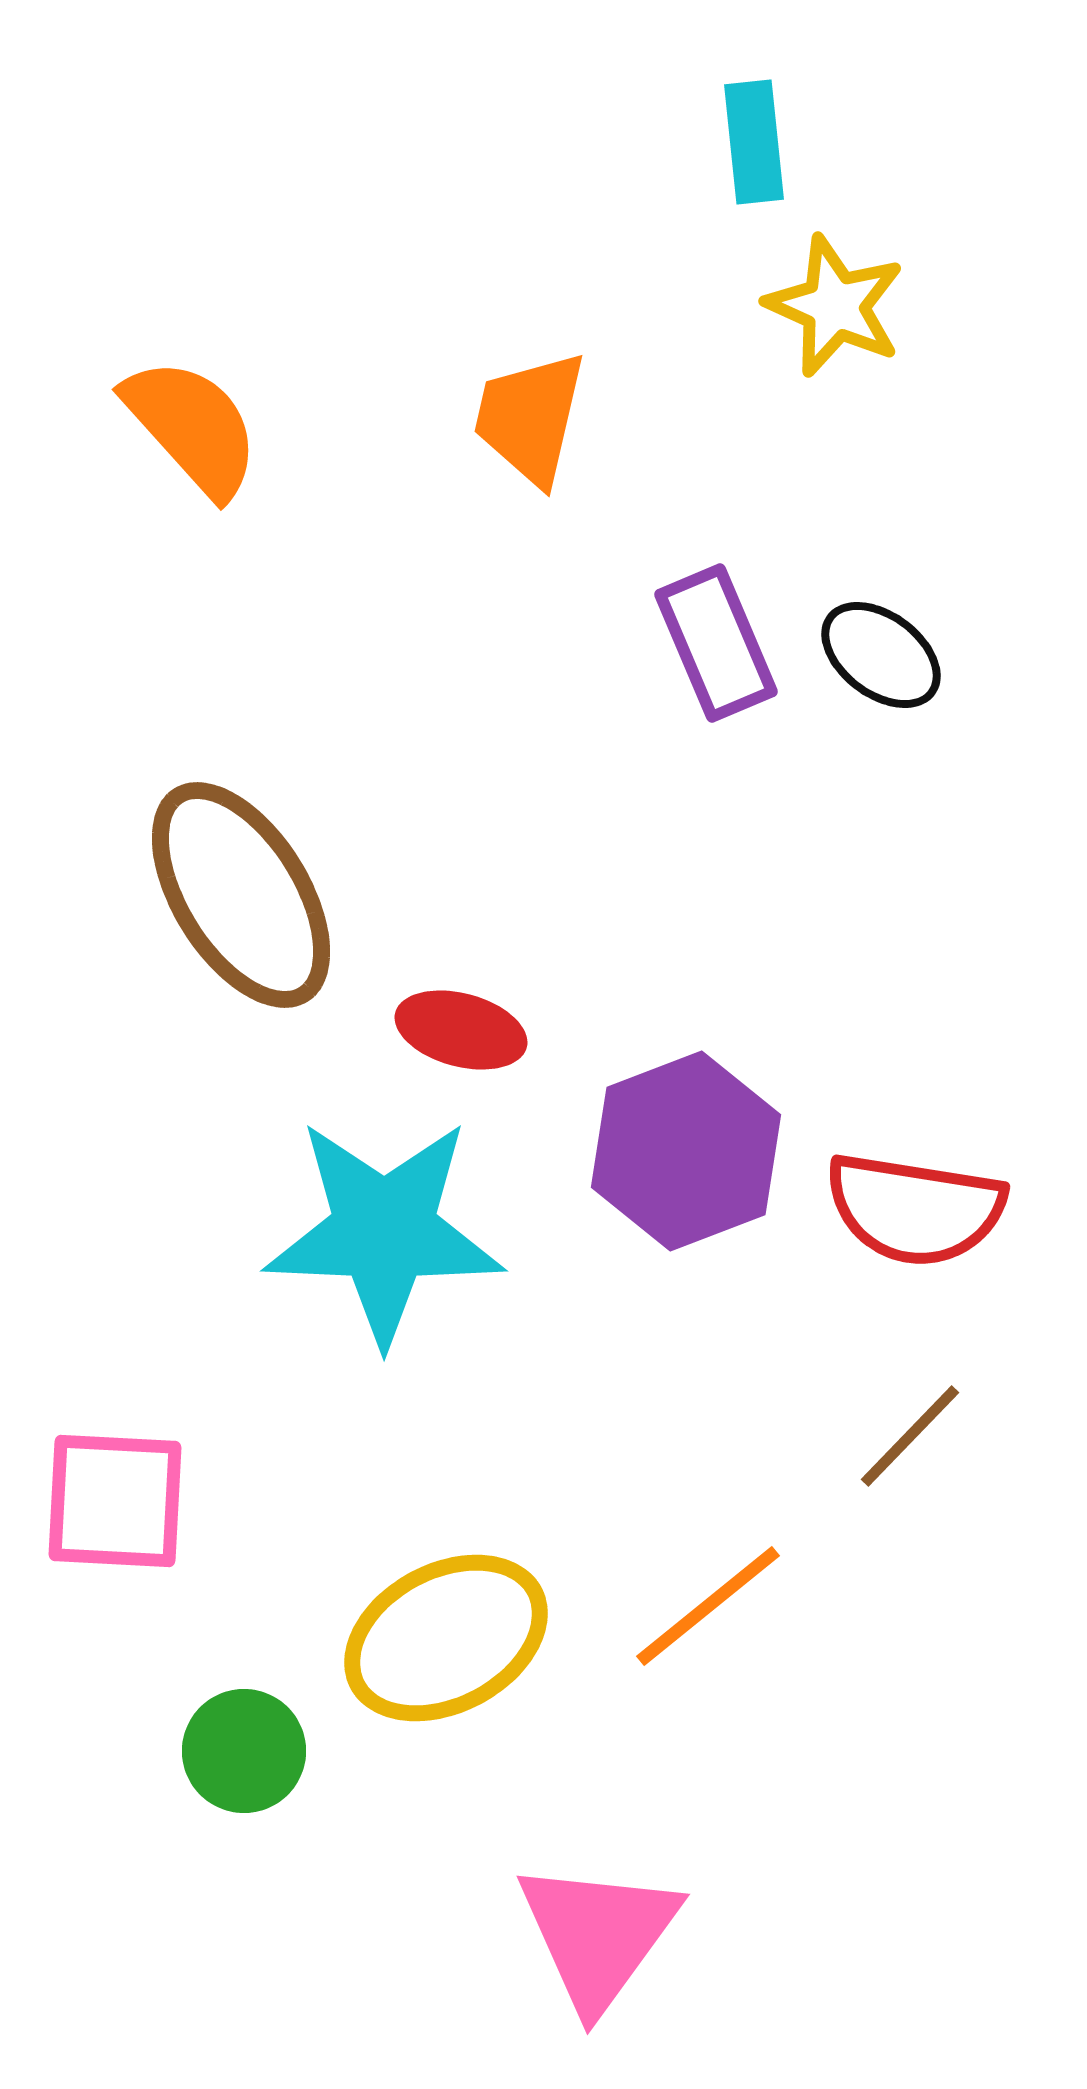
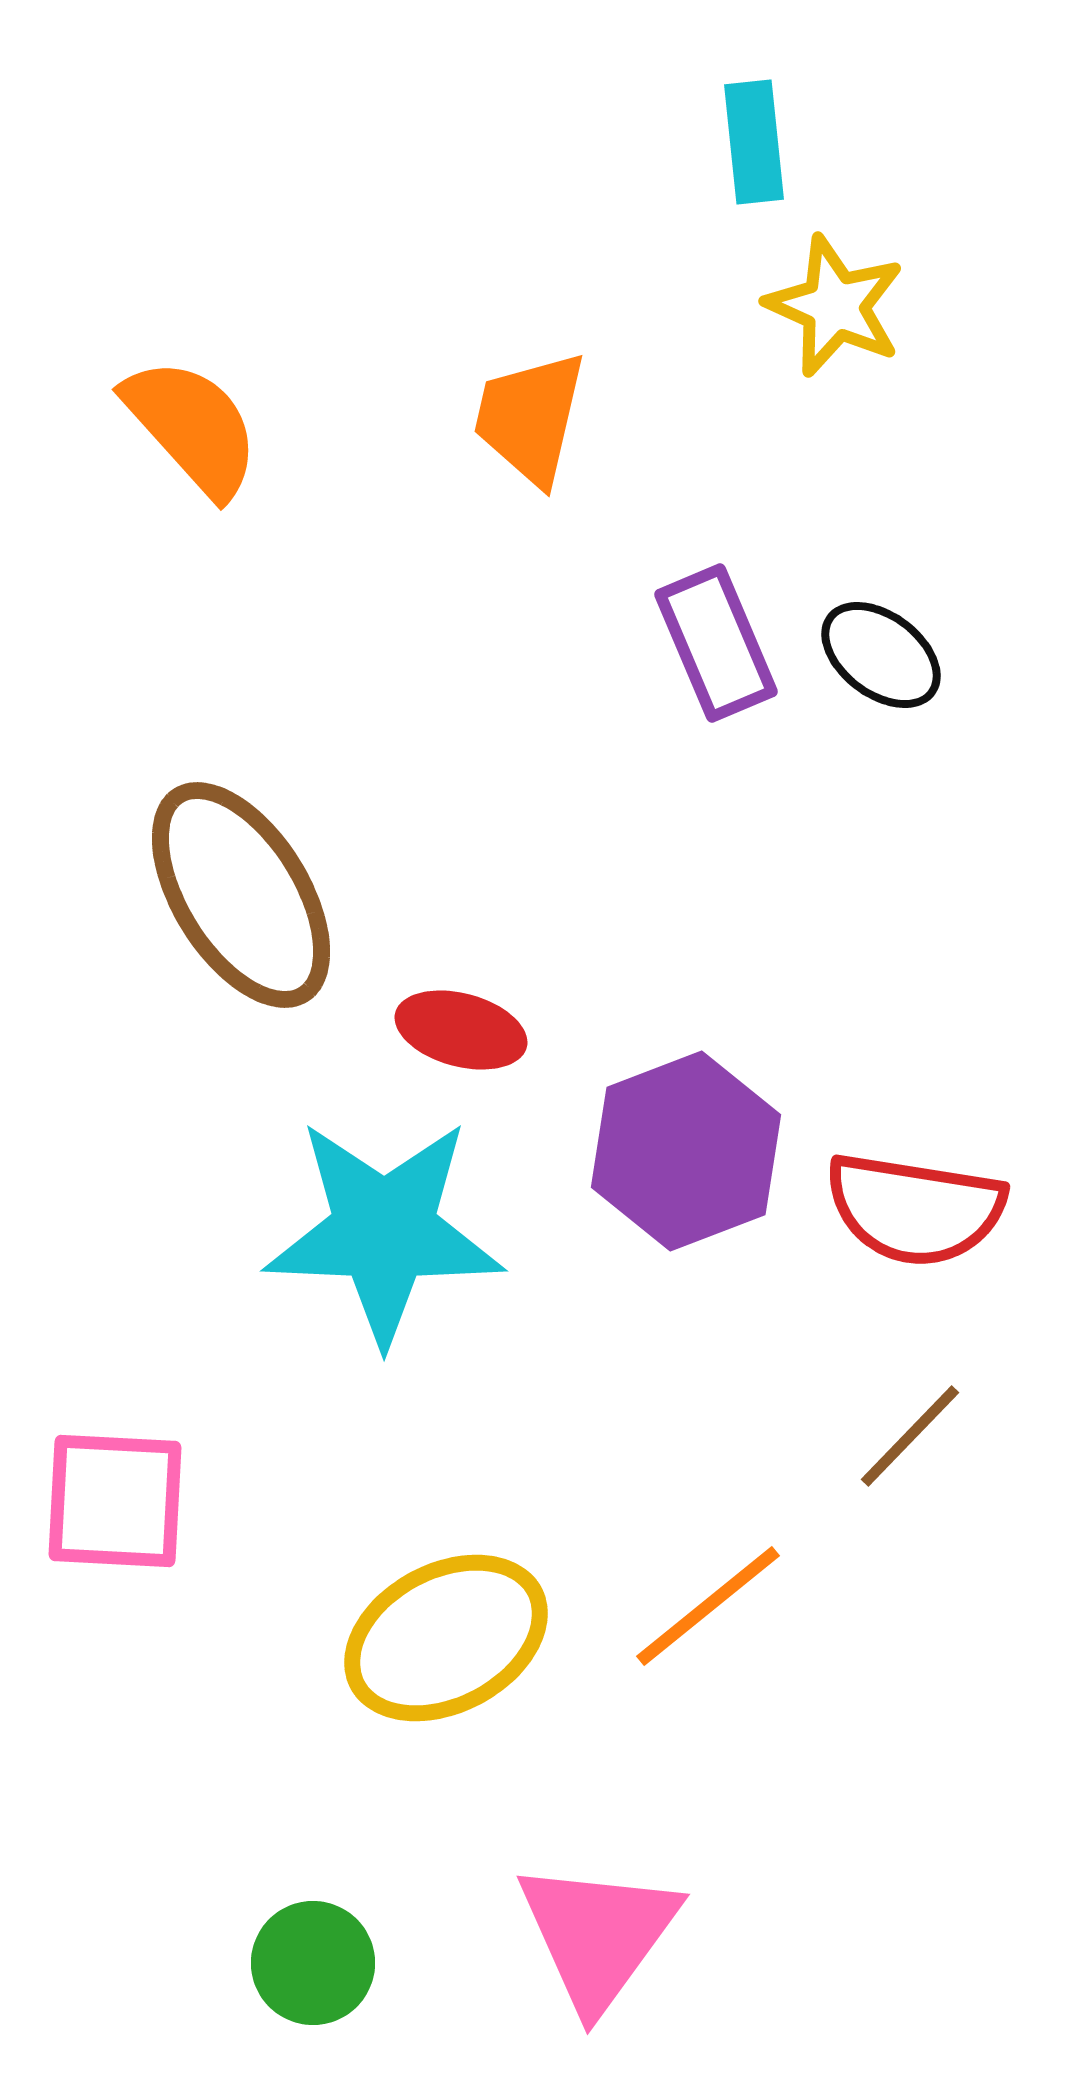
green circle: moved 69 px right, 212 px down
